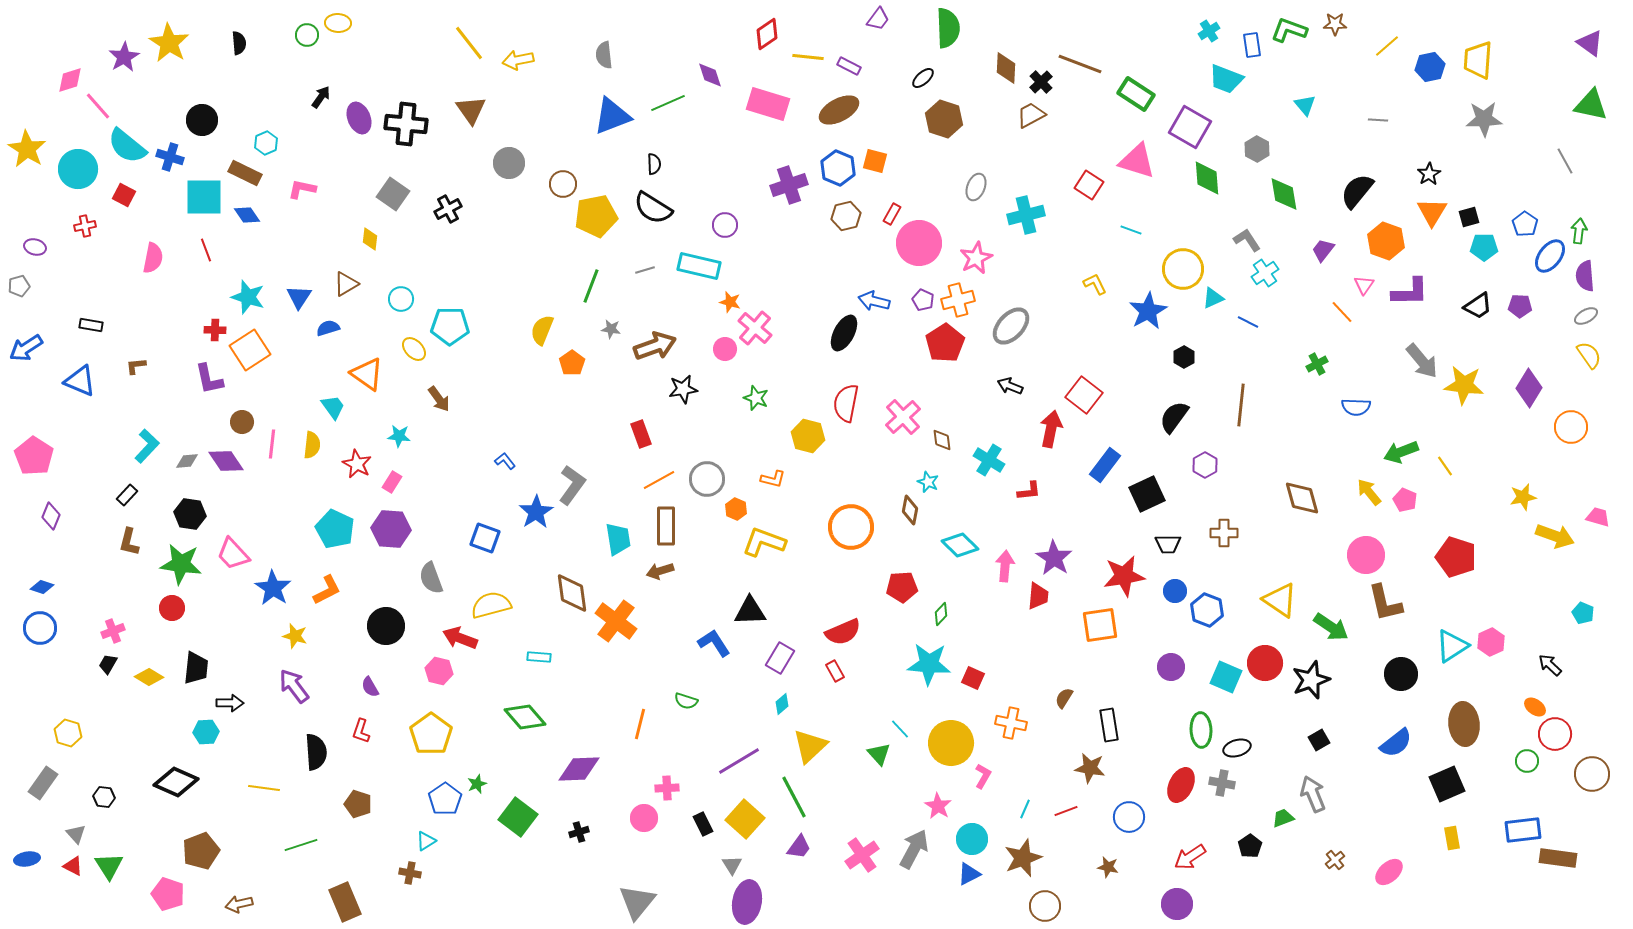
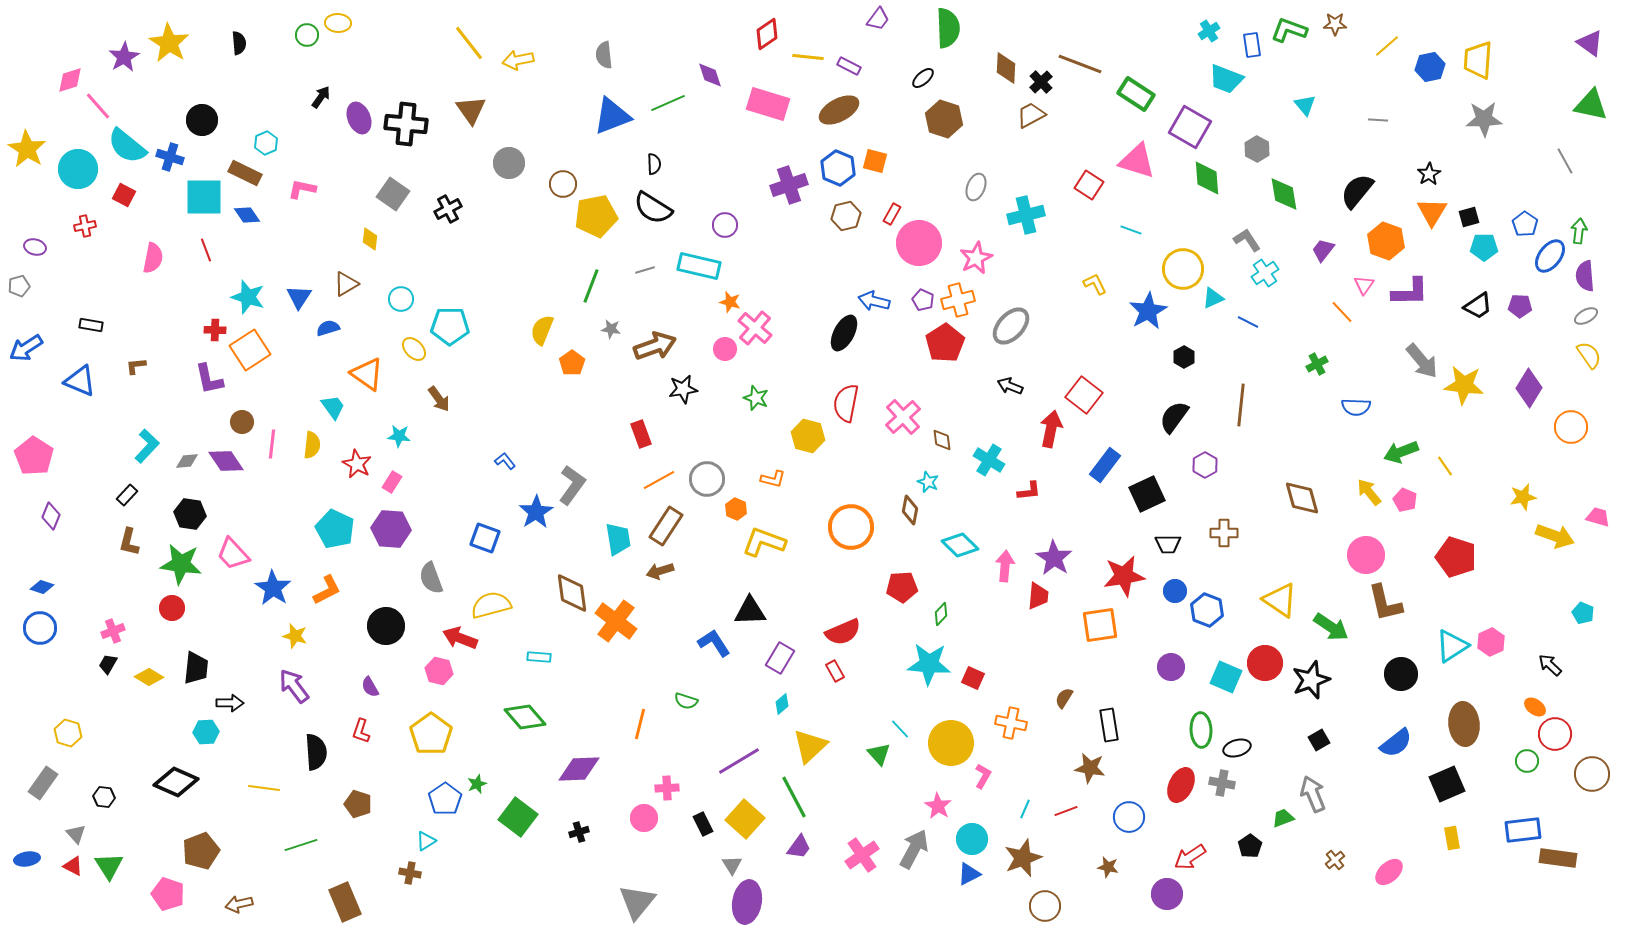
brown rectangle at (666, 526): rotated 33 degrees clockwise
purple circle at (1177, 904): moved 10 px left, 10 px up
